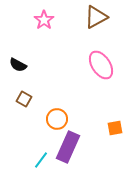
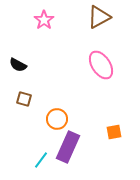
brown triangle: moved 3 px right
brown square: rotated 14 degrees counterclockwise
orange square: moved 1 px left, 4 px down
